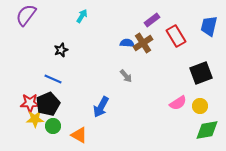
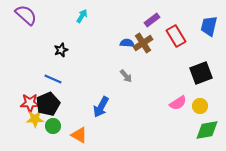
purple semicircle: rotated 95 degrees clockwise
